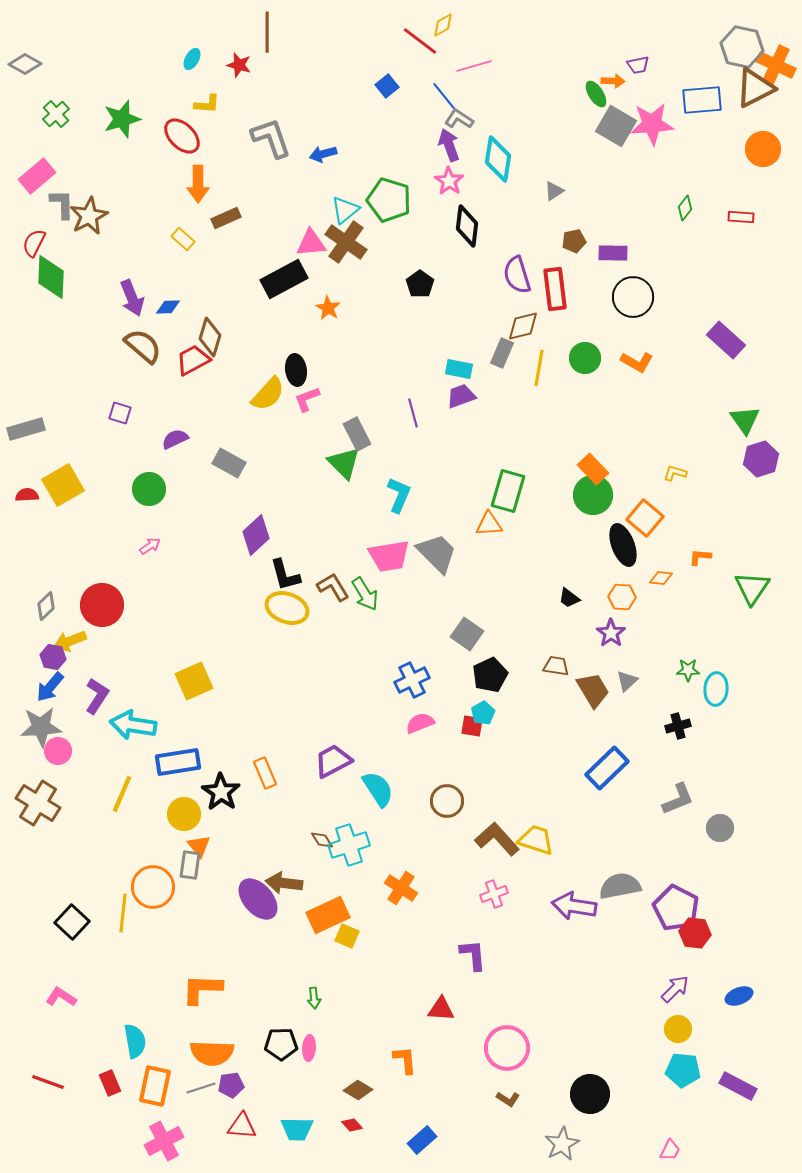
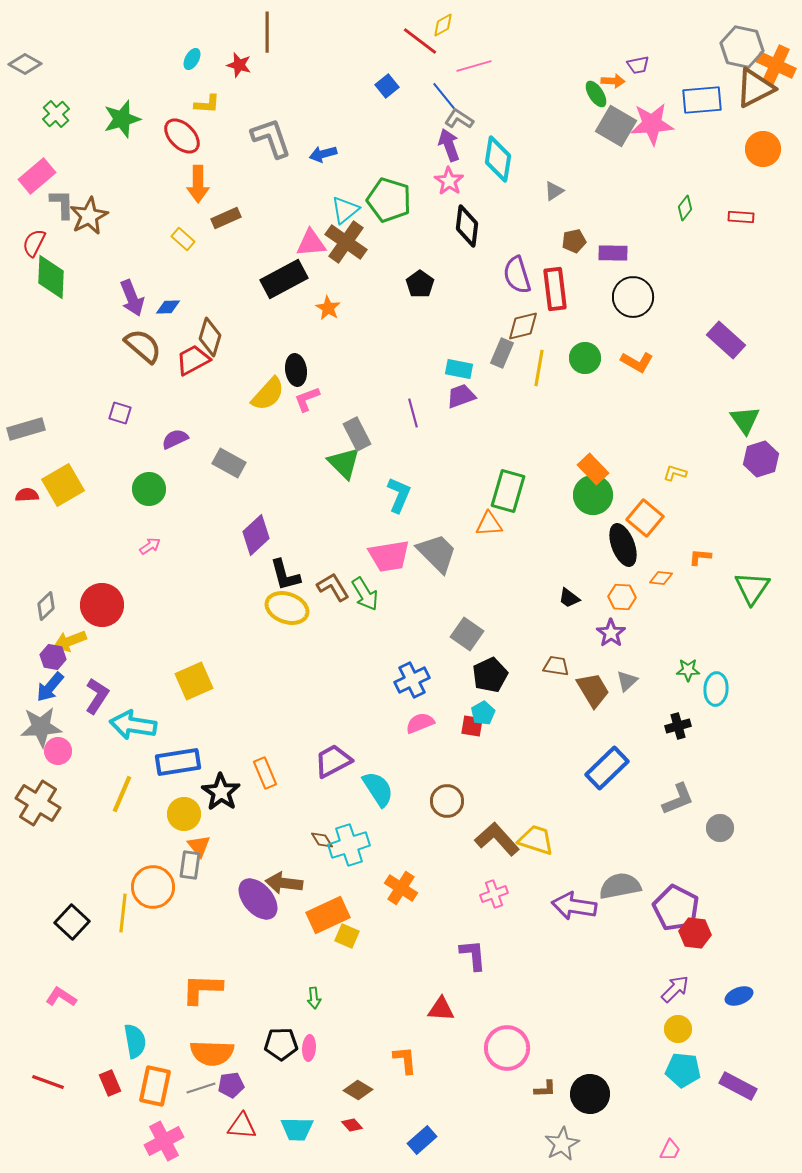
brown L-shape at (508, 1099): moved 37 px right, 10 px up; rotated 35 degrees counterclockwise
